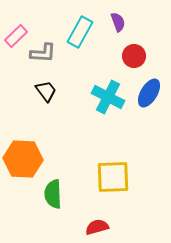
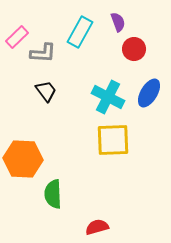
pink rectangle: moved 1 px right, 1 px down
red circle: moved 7 px up
yellow square: moved 37 px up
